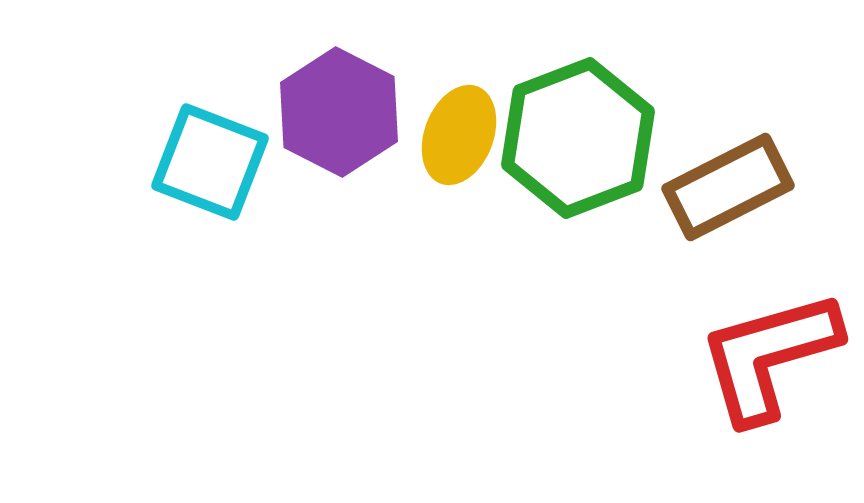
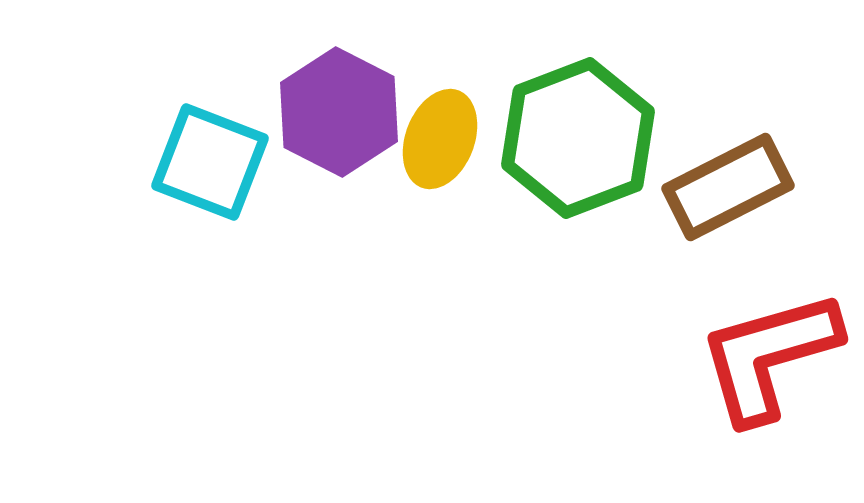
yellow ellipse: moved 19 px left, 4 px down
